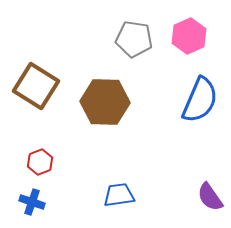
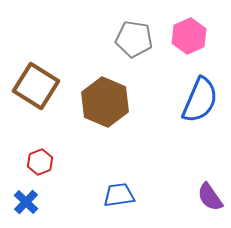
brown hexagon: rotated 21 degrees clockwise
blue cross: moved 6 px left; rotated 25 degrees clockwise
